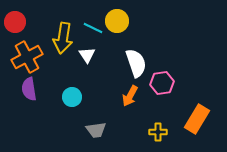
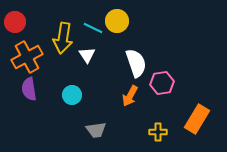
cyan circle: moved 2 px up
